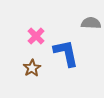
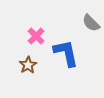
gray semicircle: rotated 138 degrees counterclockwise
brown star: moved 4 px left, 3 px up
